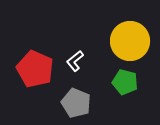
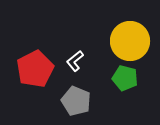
red pentagon: rotated 21 degrees clockwise
green pentagon: moved 4 px up
gray pentagon: moved 2 px up
